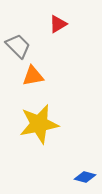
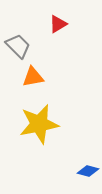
orange triangle: moved 1 px down
blue diamond: moved 3 px right, 6 px up
